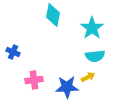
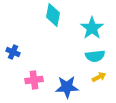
yellow arrow: moved 11 px right
